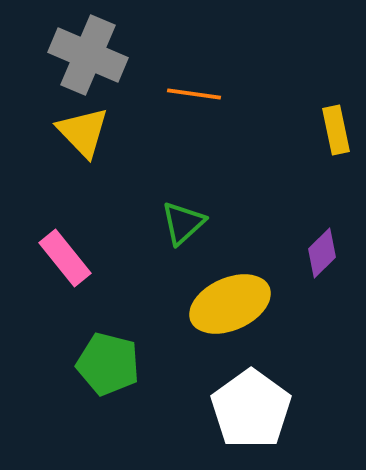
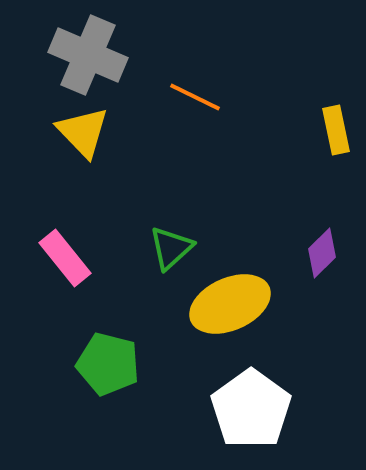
orange line: moved 1 px right, 3 px down; rotated 18 degrees clockwise
green triangle: moved 12 px left, 25 px down
